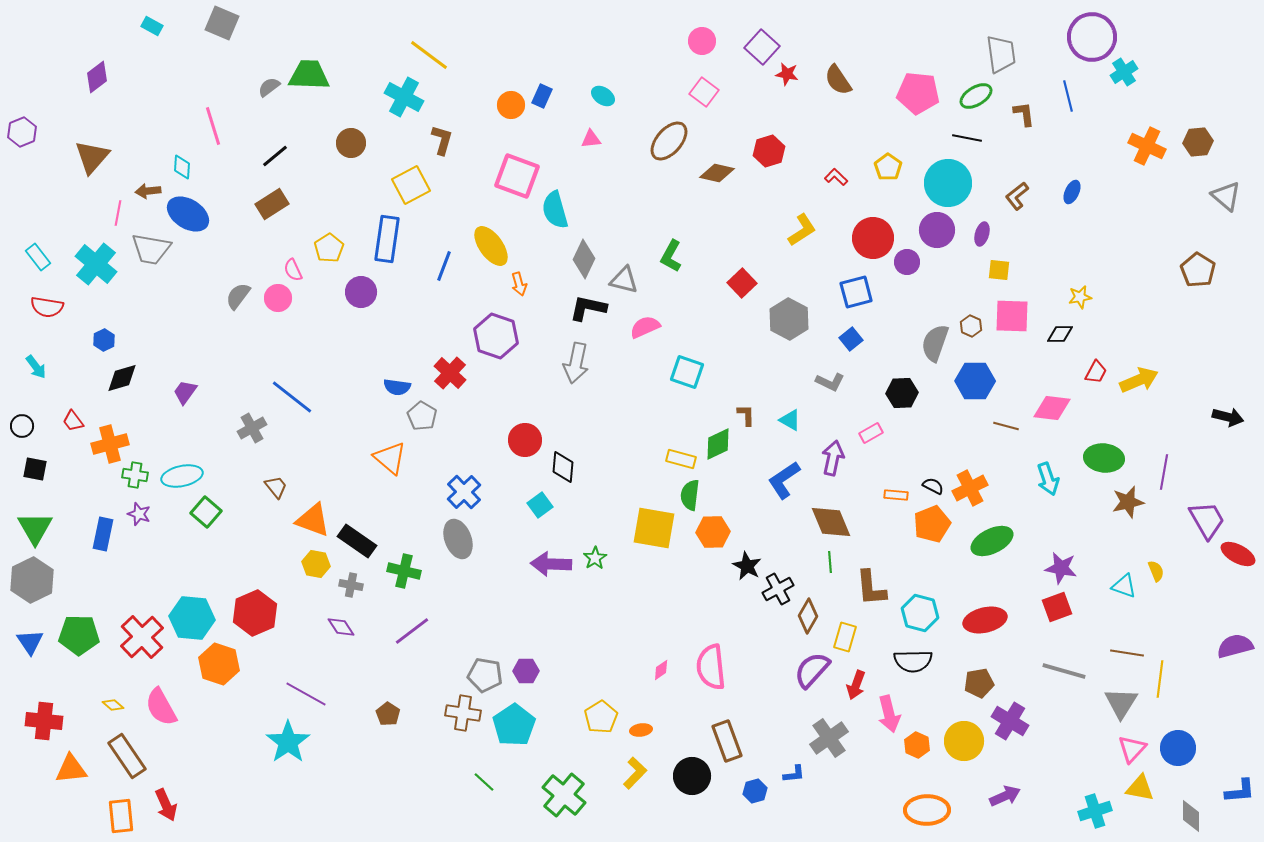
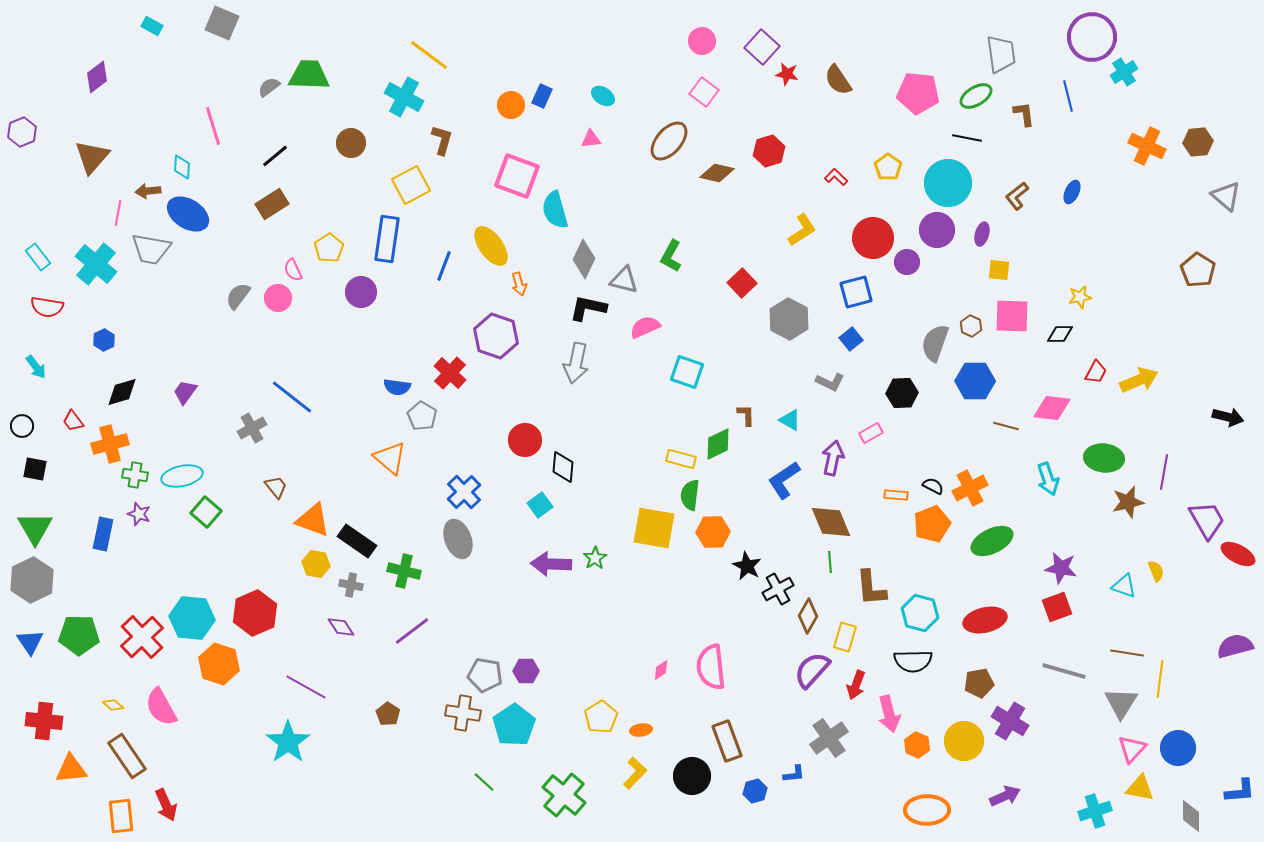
black diamond at (122, 378): moved 14 px down
purple line at (306, 694): moved 7 px up
